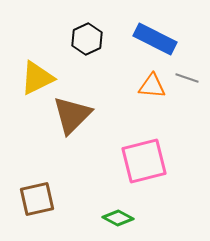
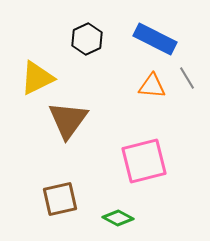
gray line: rotated 40 degrees clockwise
brown triangle: moved 4 px left, 5 px down; rotated 9 degrees counterclockwise
brown square: moved 23 px right
